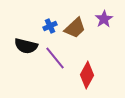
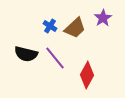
purple star: moved 1 px left, 1 px up
blue cross: rotated 32 degrees counterclockwise
black semicircle: moved 8 px down
